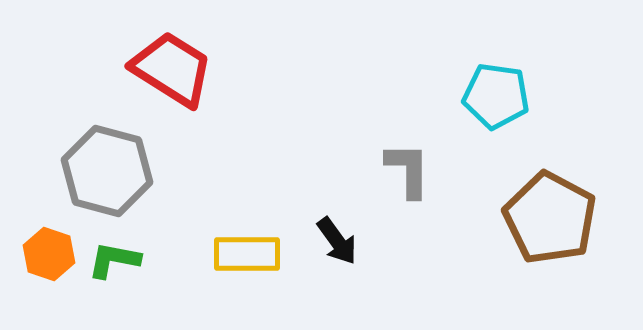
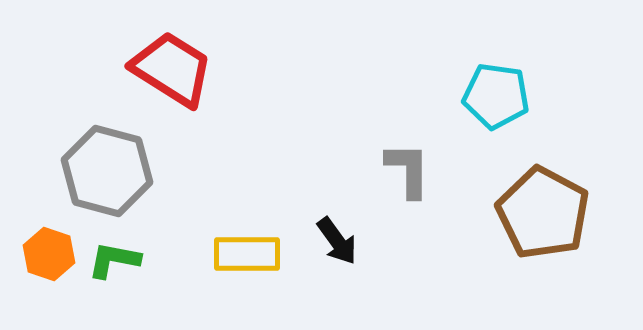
brown pentagon: moved 7 px left, 5 px up
